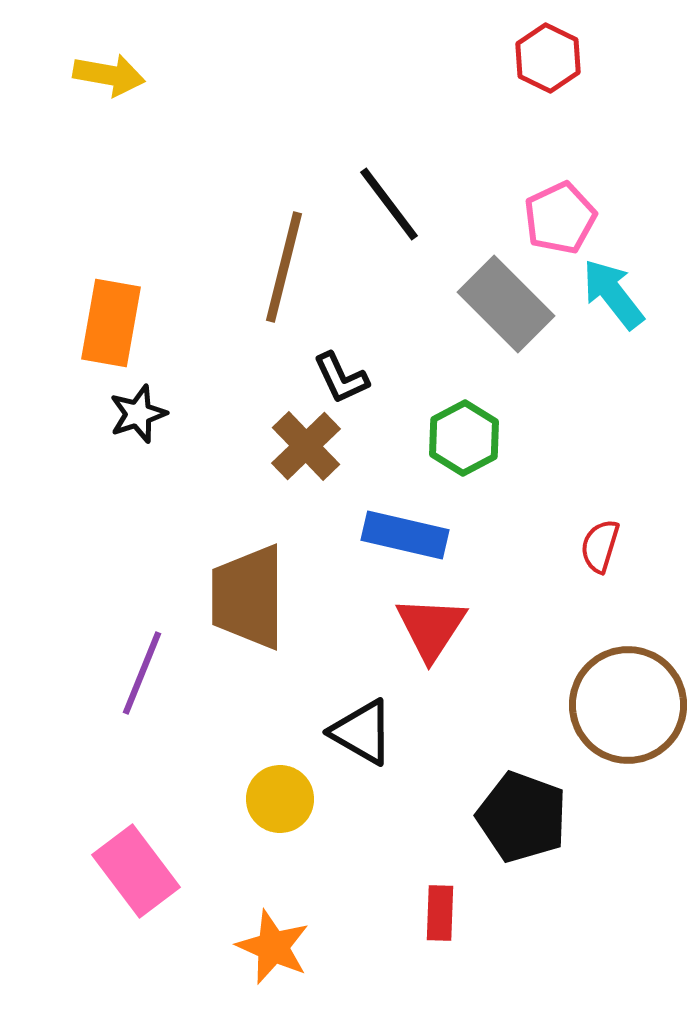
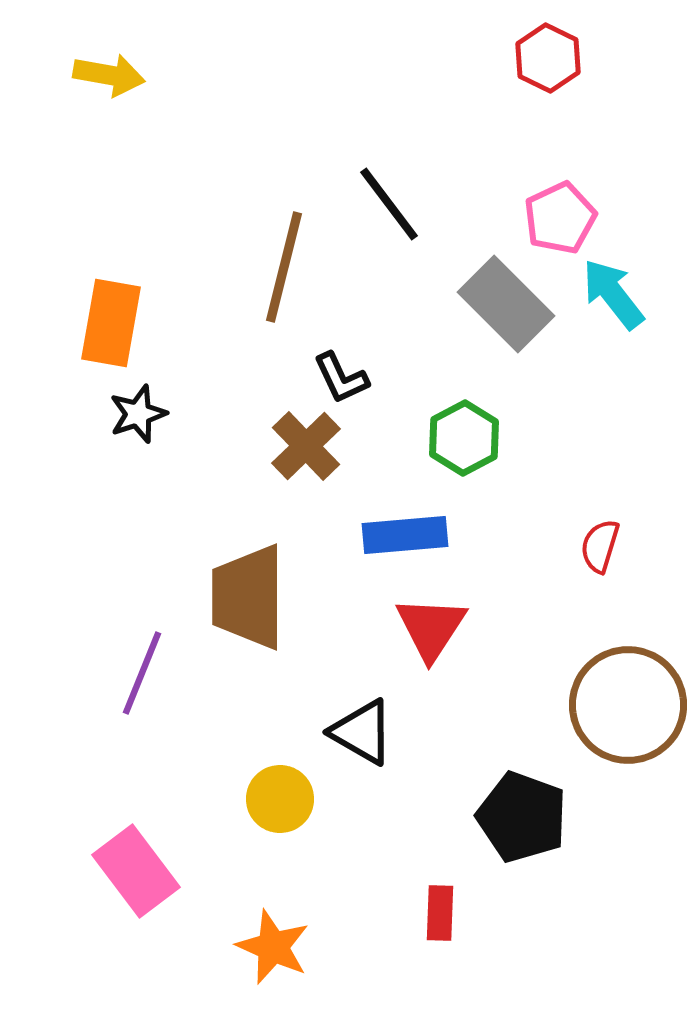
blue rectangle: rotated 18 degrees counterclockwise
